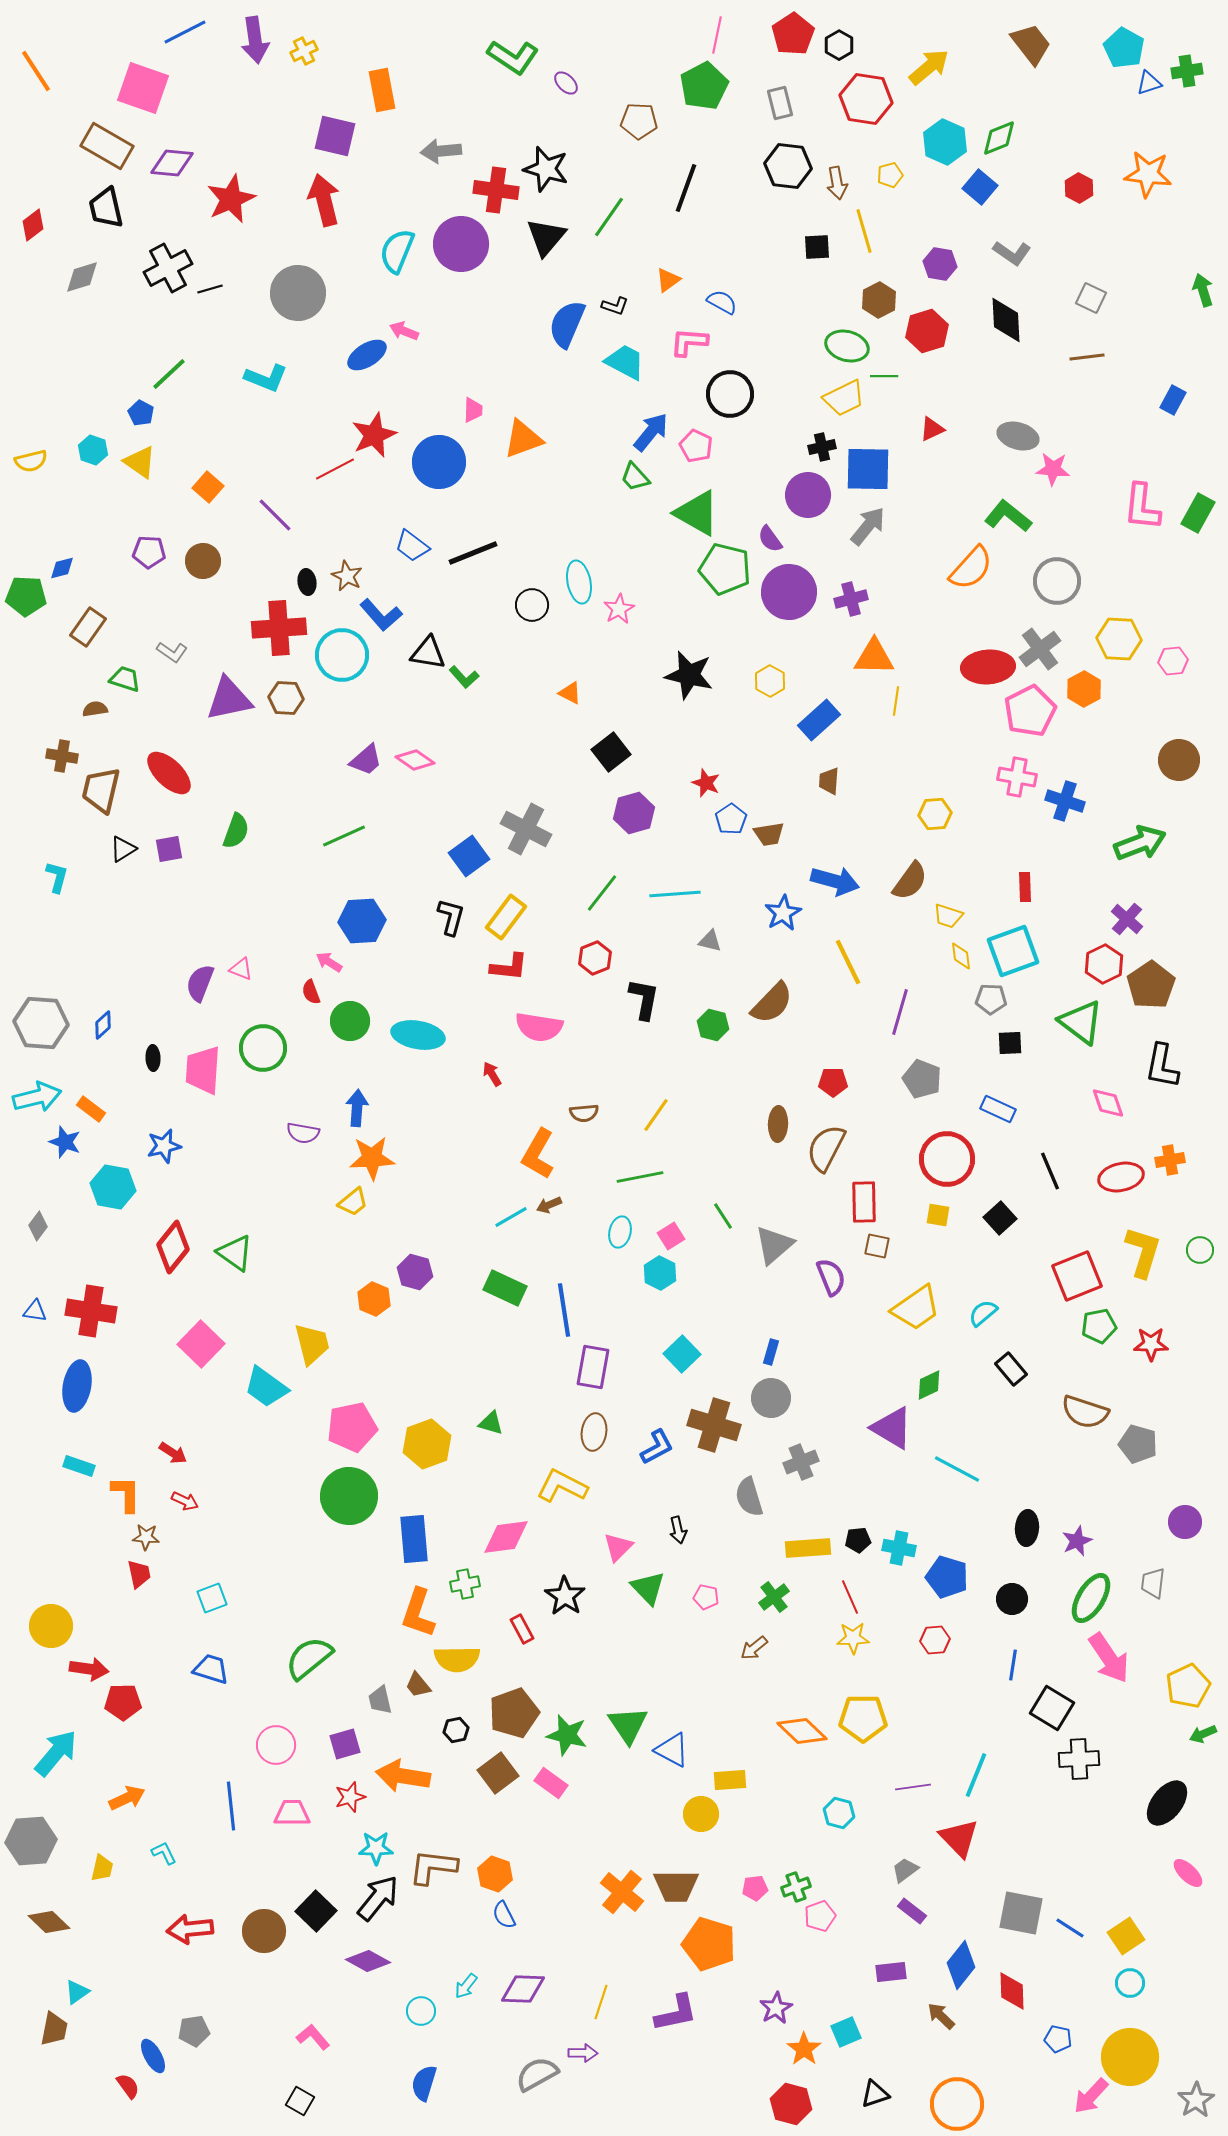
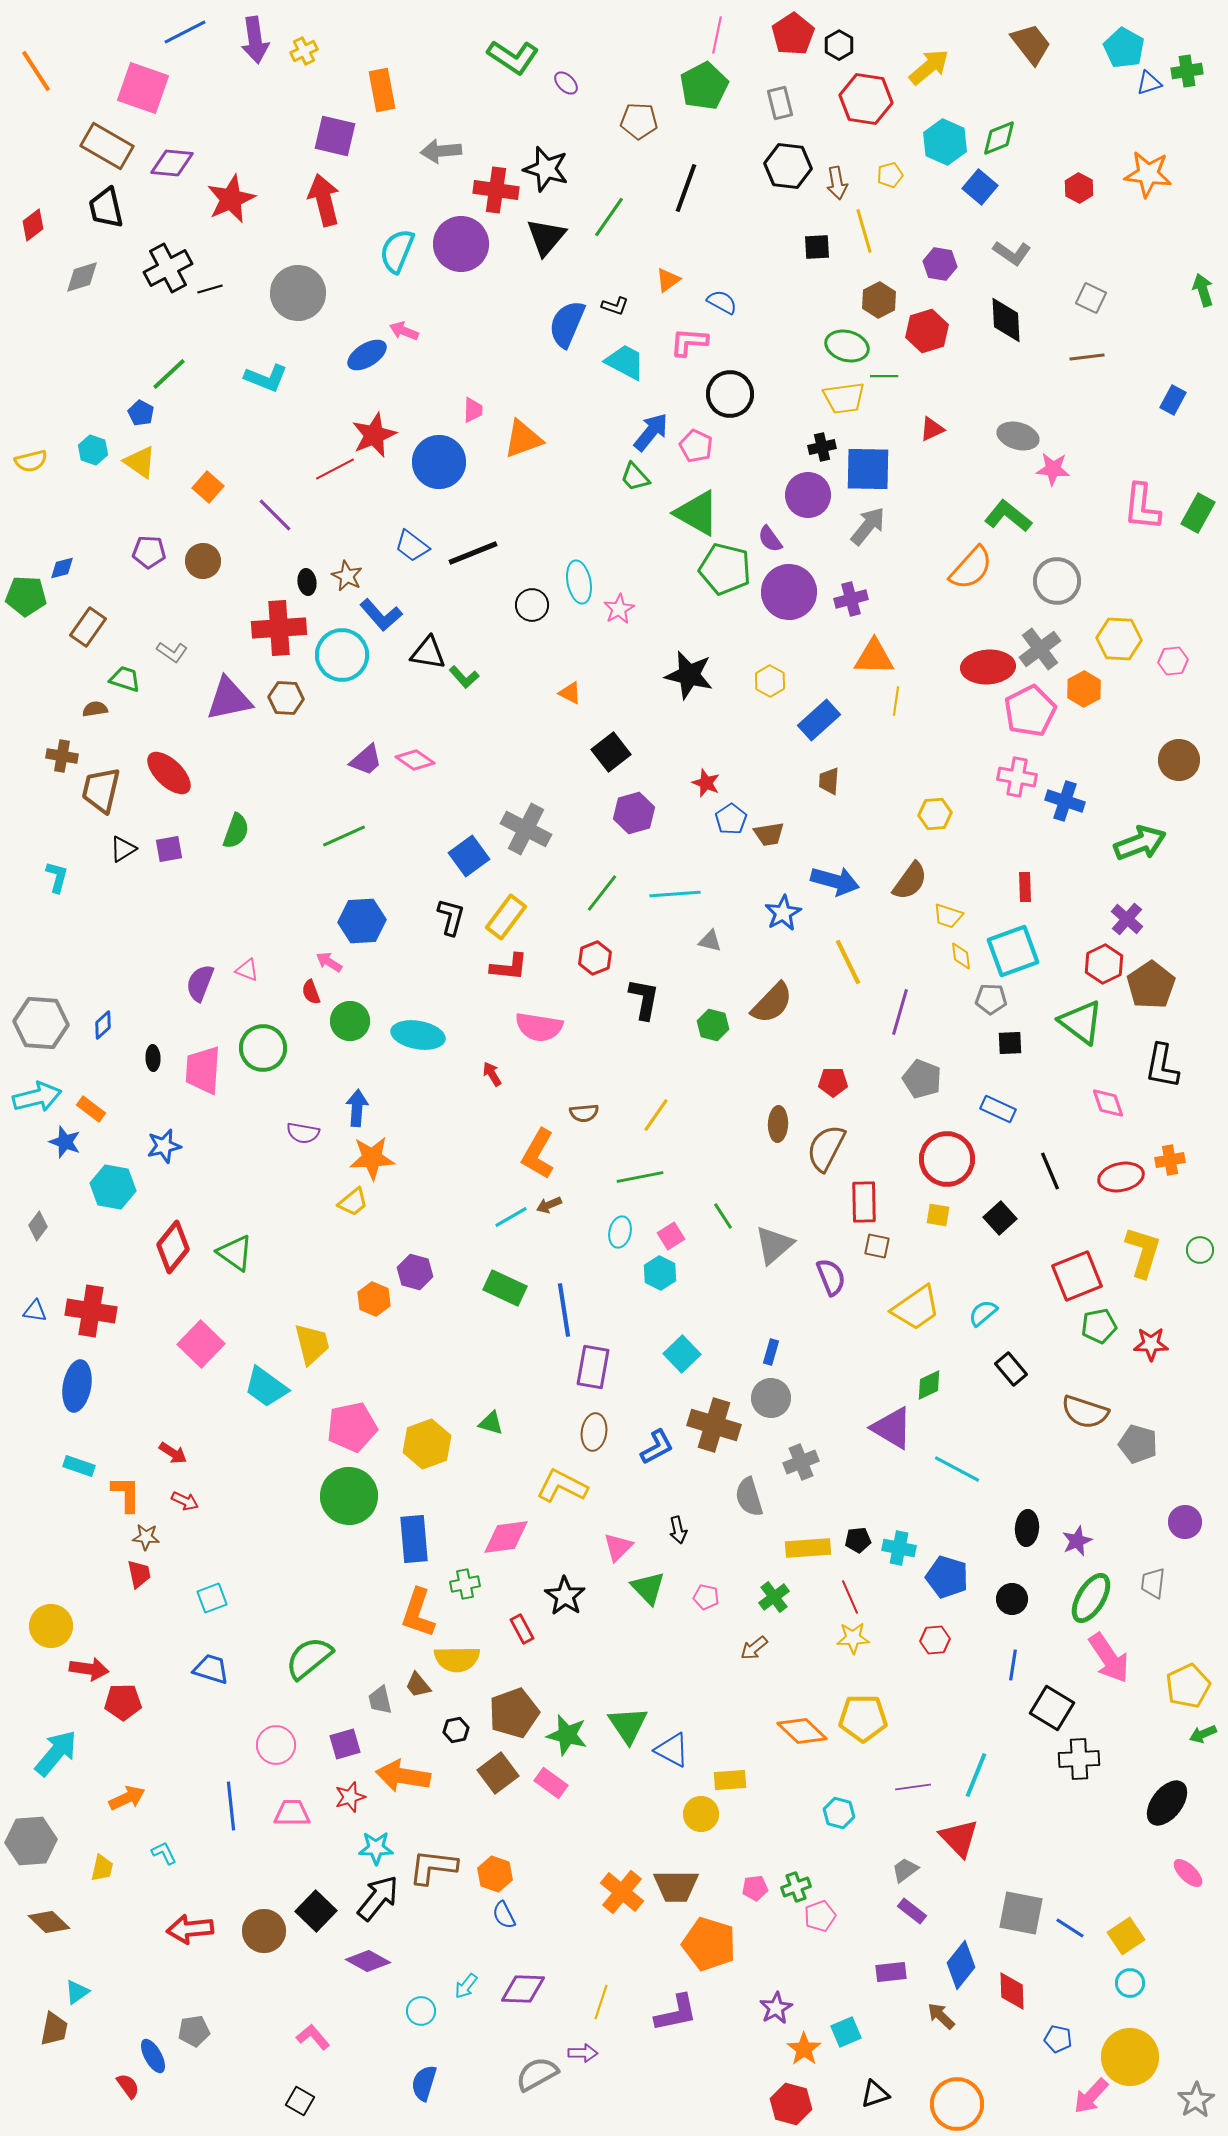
yellow trapezoid at (844, 398): rotated 18 degrees clockwise
pink triangle at (241, 969): moved 6 px right, 1 px down
